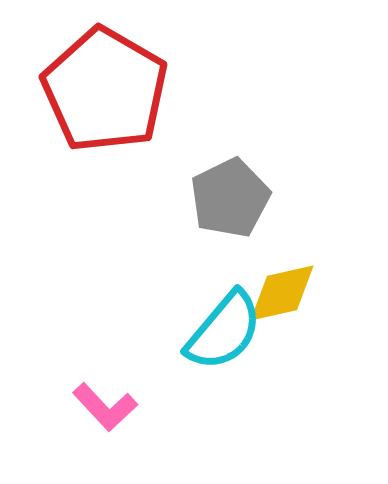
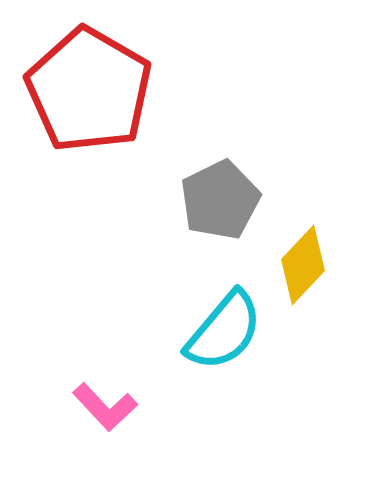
red pentagon: moved 16 px left
gray pentagon: moved 10 px left, 2 px down
yellow diamond: moved 21 px right, 28 px up; rotated 34 degrees counterclockwise
